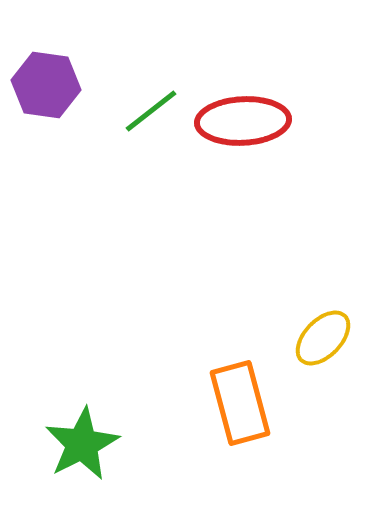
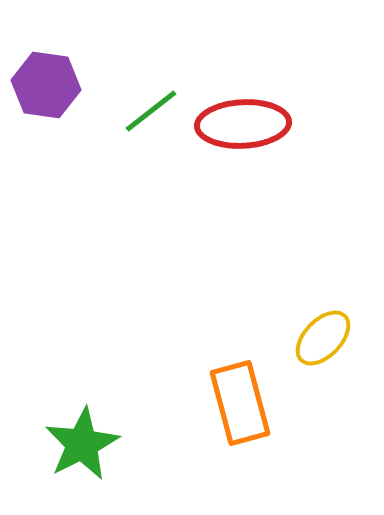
red ellipse: moved 3 px down
